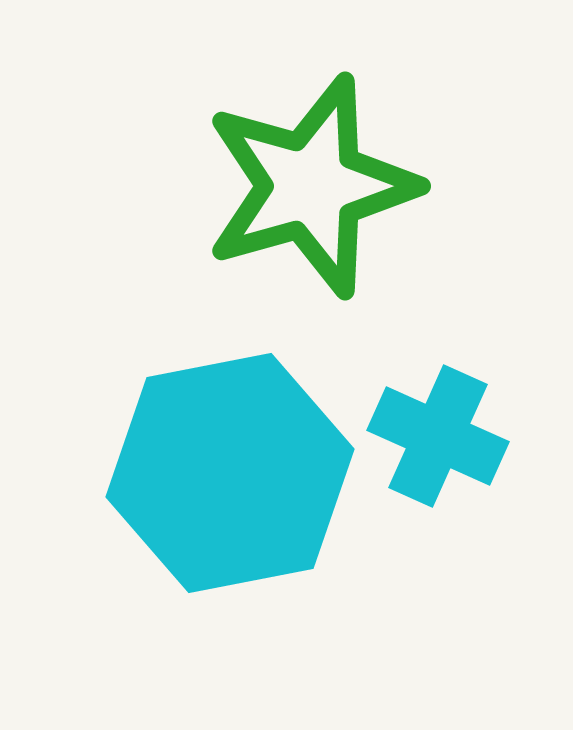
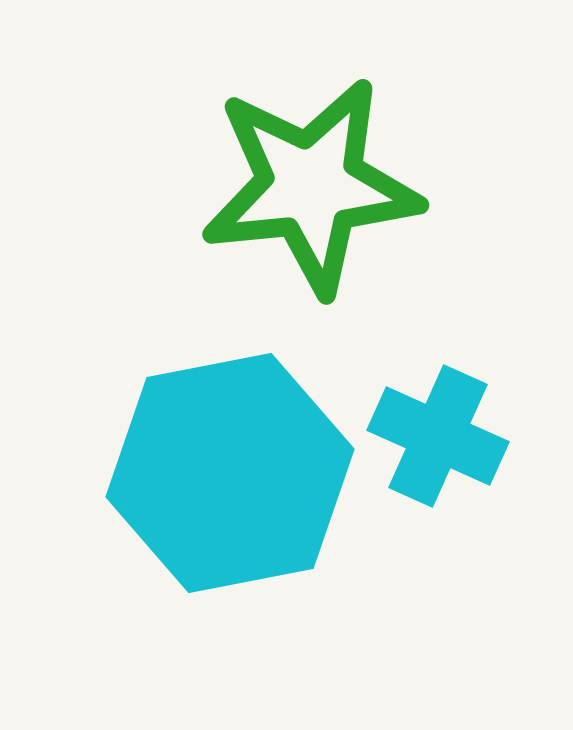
green star: rotated 10 degrees clockwise
